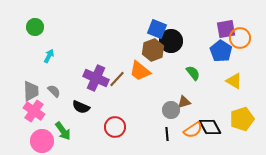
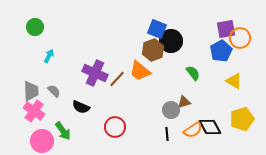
blue pentagon: rotated 10 degrees clockwise
purple cross: moved 1 px left, 5 px up
